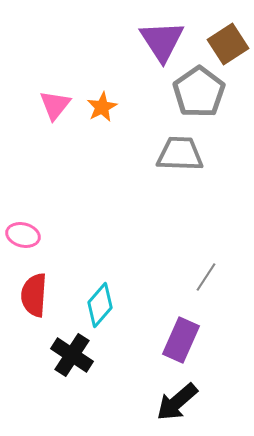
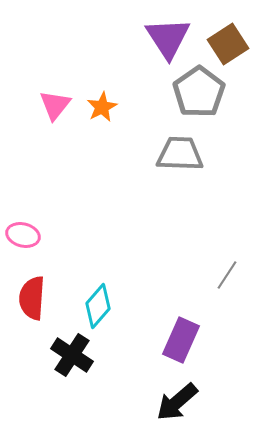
purple triangle: moved 6 px right, 3 px up
gray line: moved 21 px right, 2 px up
red semicircle: moved 2 px left, 3 px down
cyan diamond: moved 2 px left, 1 px down
